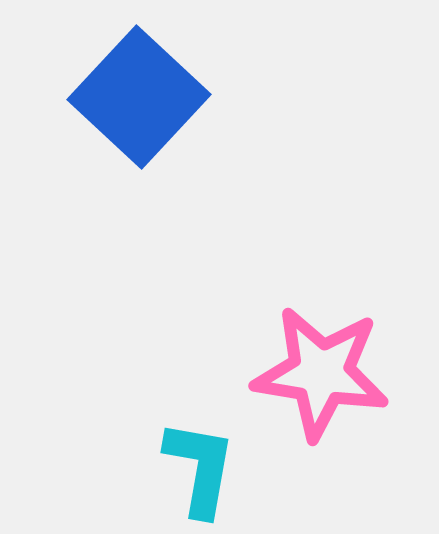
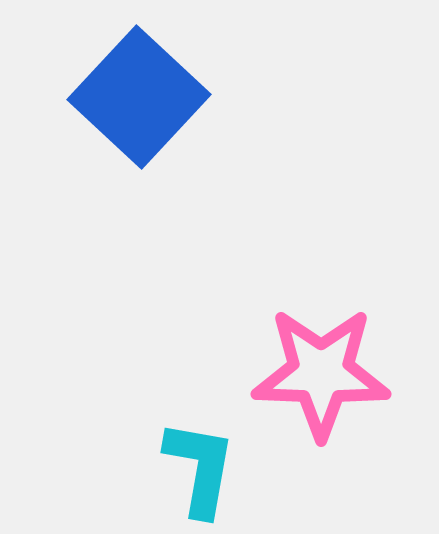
pink star: rotated 7 degrees counterclockwise
